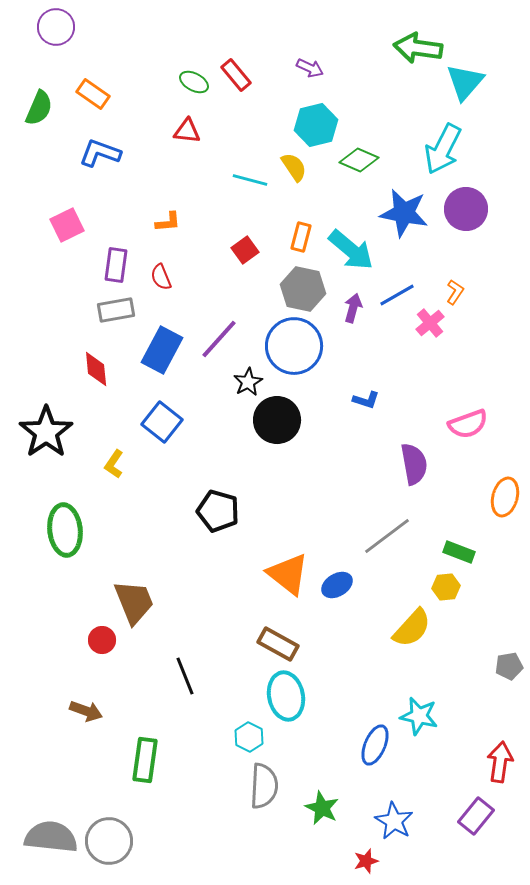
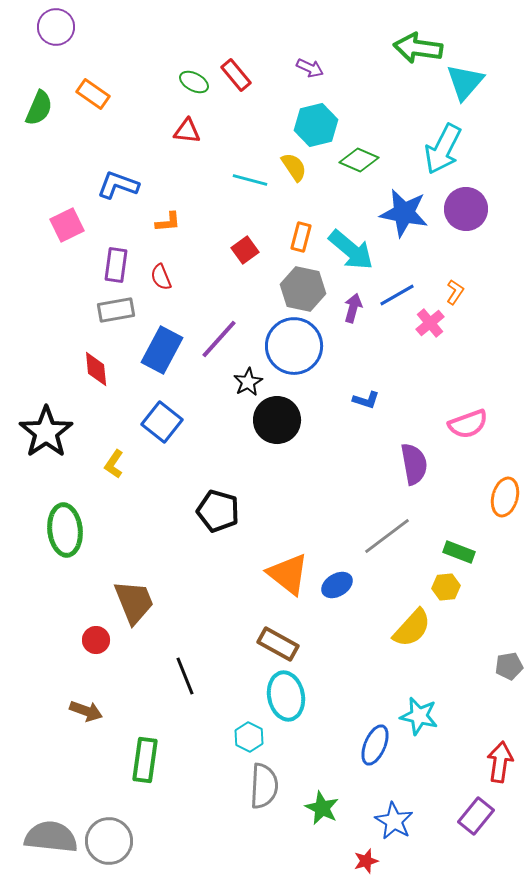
blue L-shape at (100, 153): moved 18 px right, 32 px down
red circle at (102, 640): moved 6 px left
